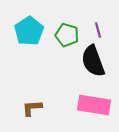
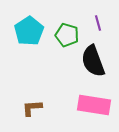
purple line: moved 7 px up
